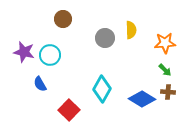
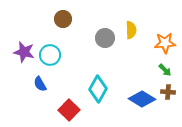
cyan diamond: moved 4 px left
